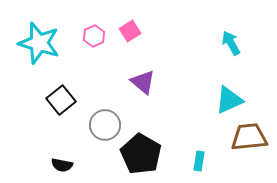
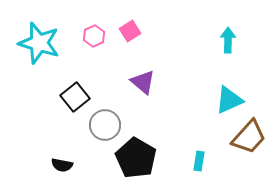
cyan arrow: moved 3 px left, 3 px up; rotated 30 degrees clockwise
black square: moved 14 px right, 3 px up
brown trapezoid: rotated 138 degrees clockwise
black pentagon: moved 5 px left, 4 px down
